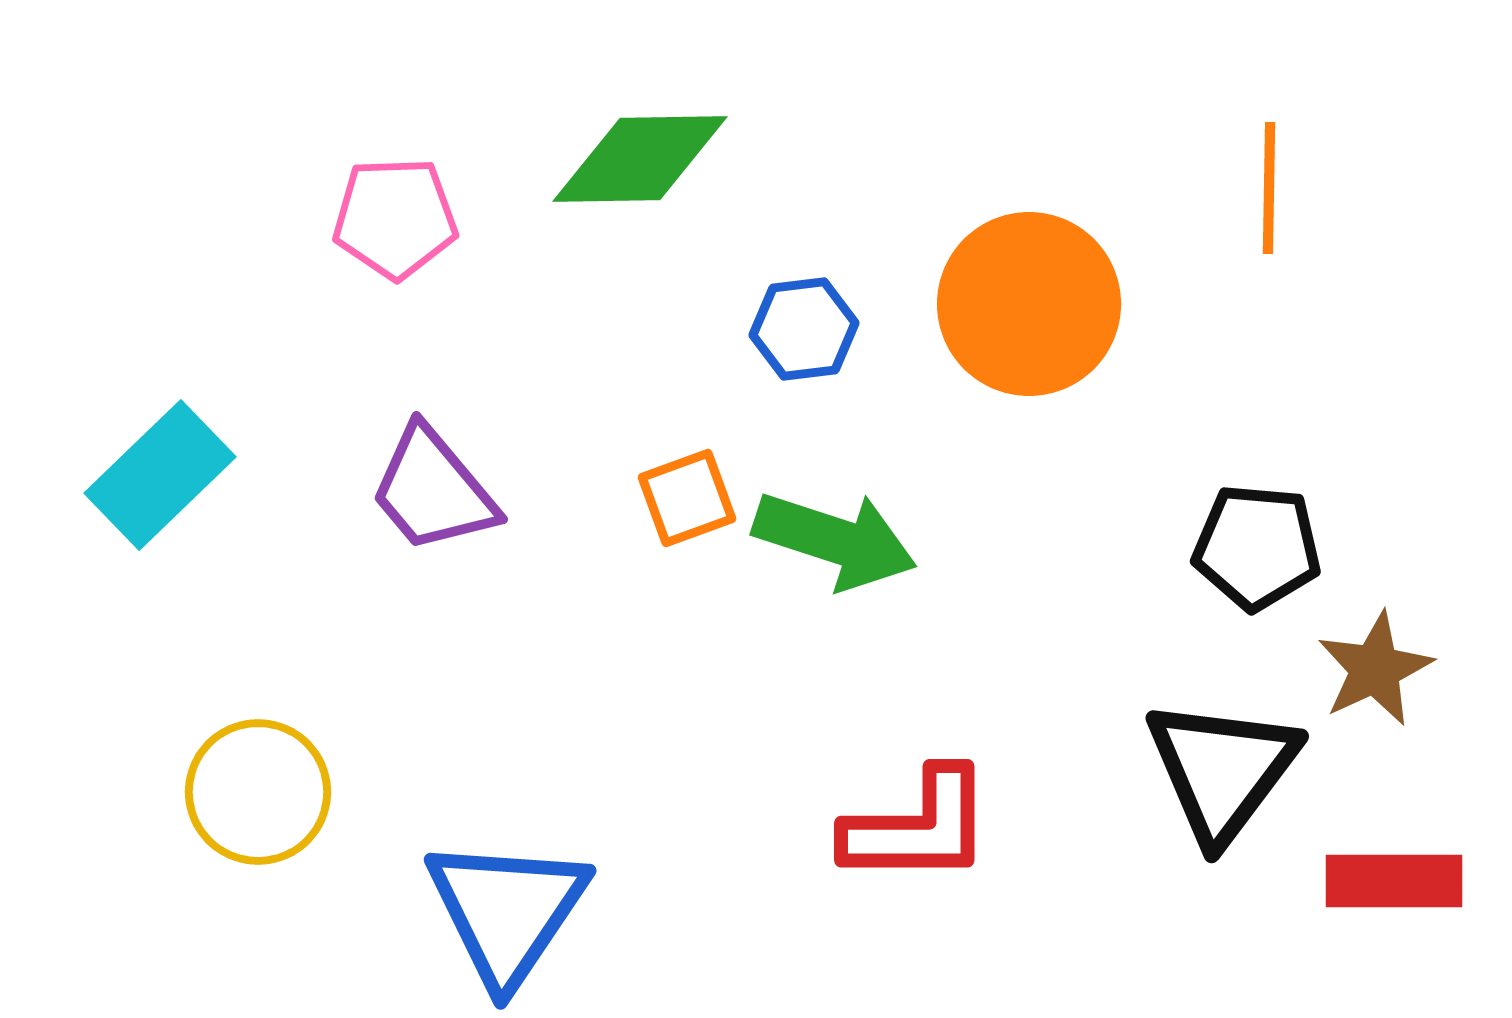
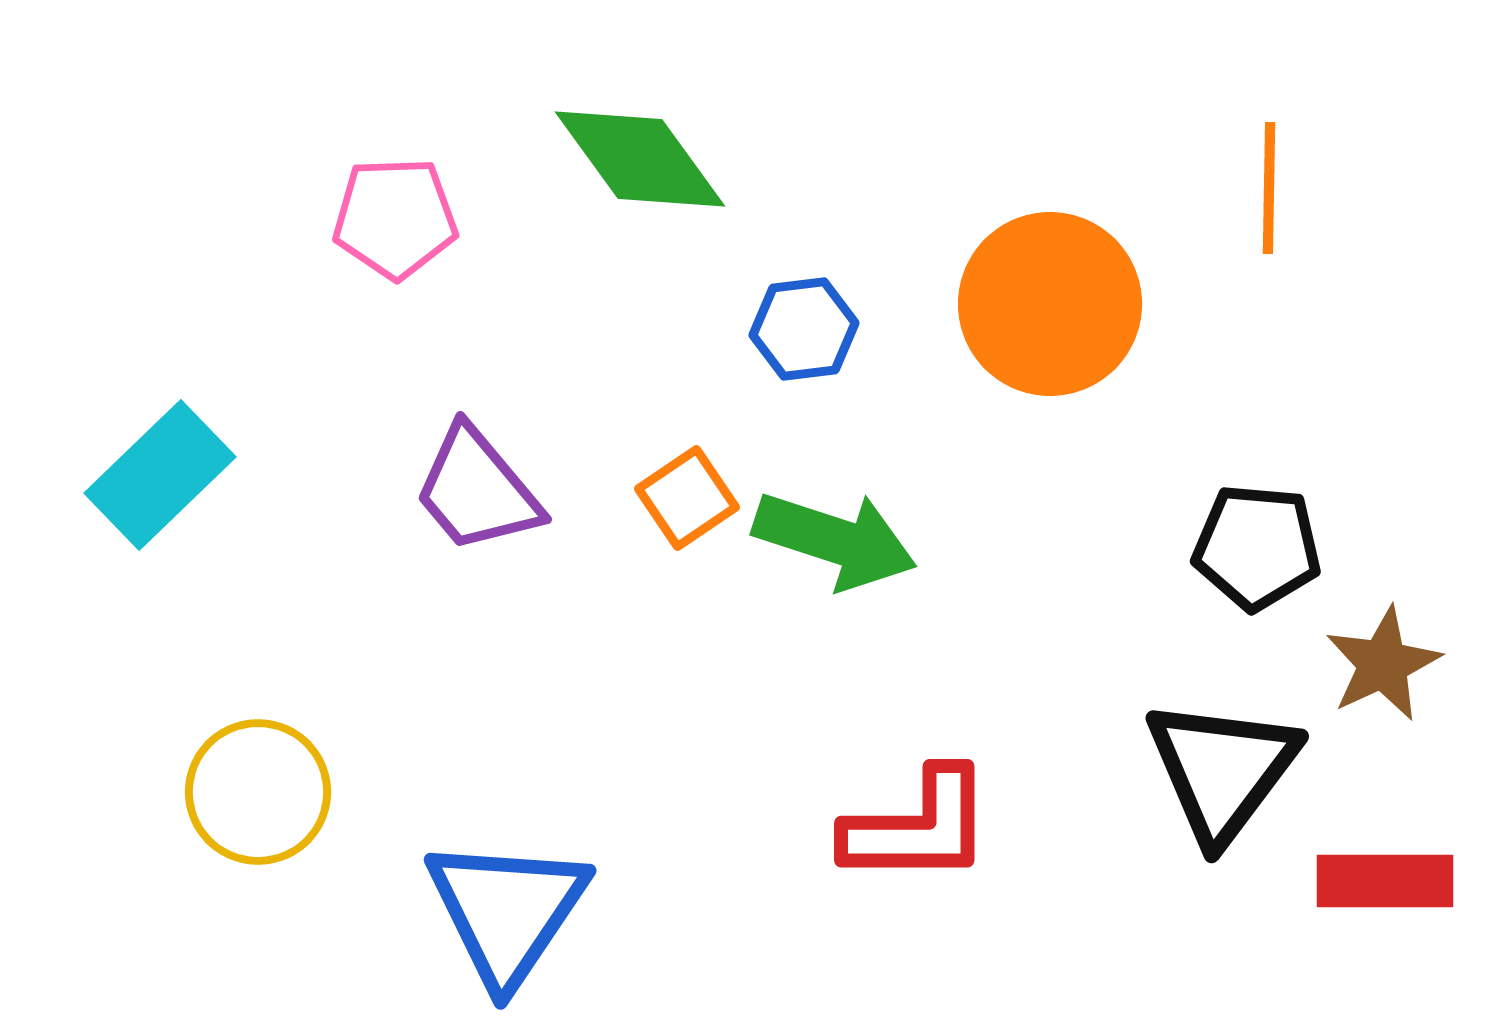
green diamond: rotated 55 degrees clockwise
orange circle: moved 21 px right
purple trapezoid: moved 44 px right
orange square: rotated 14 degrees counterclockwise
brown star: moved 8 px right, 5 px up
red rectangle: moved 9 px left
